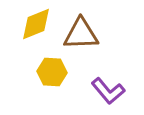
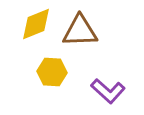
brown triangle: moved 1 px left, 3 px up
purple L-shape: rotated 8 degrees counterclockwise
